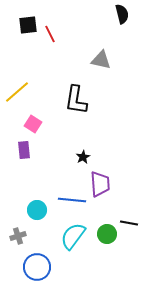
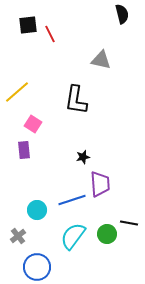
black star: rotated 16 degrees clockwise
blue line: rotated 24 degrees counterclockwise
gray cross: rotated 21 degrees counterclockwise
